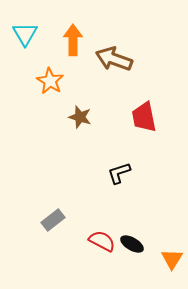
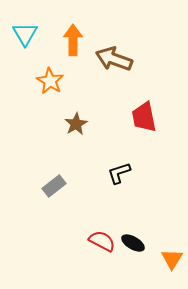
brown star: moved 4 px left, 7 px down; rotated 25 degrees clockwise
gray rectangle: moved 1 px right, 34 px up
black ellipse: moved 1 px right, 1 px up
